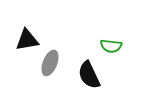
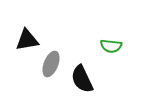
gray ellipse: moved 1 px right, 1 px down
black semicircle: moved 7 px left, 4 px down
